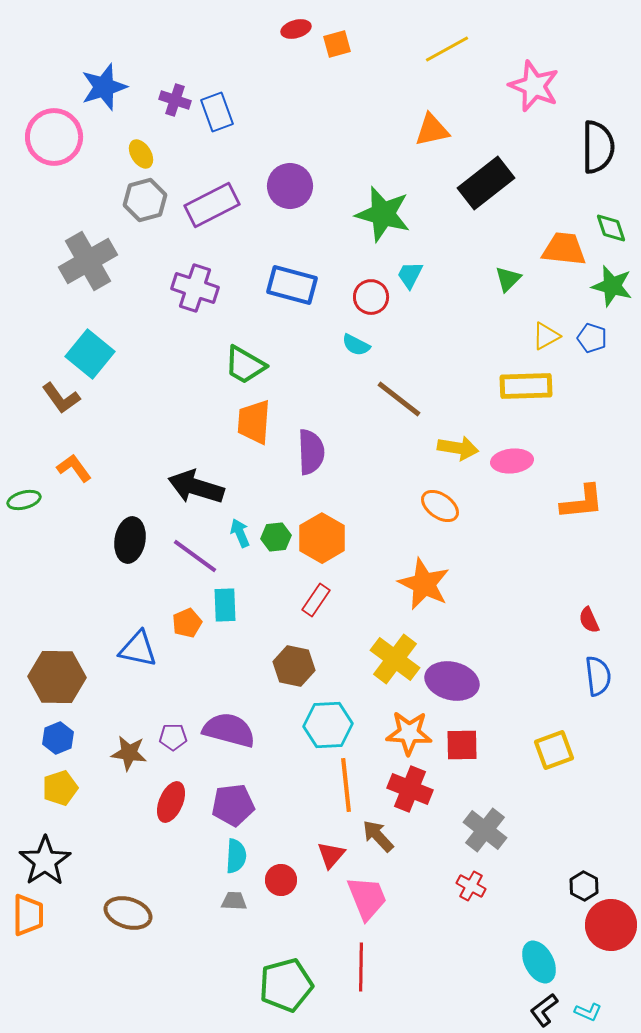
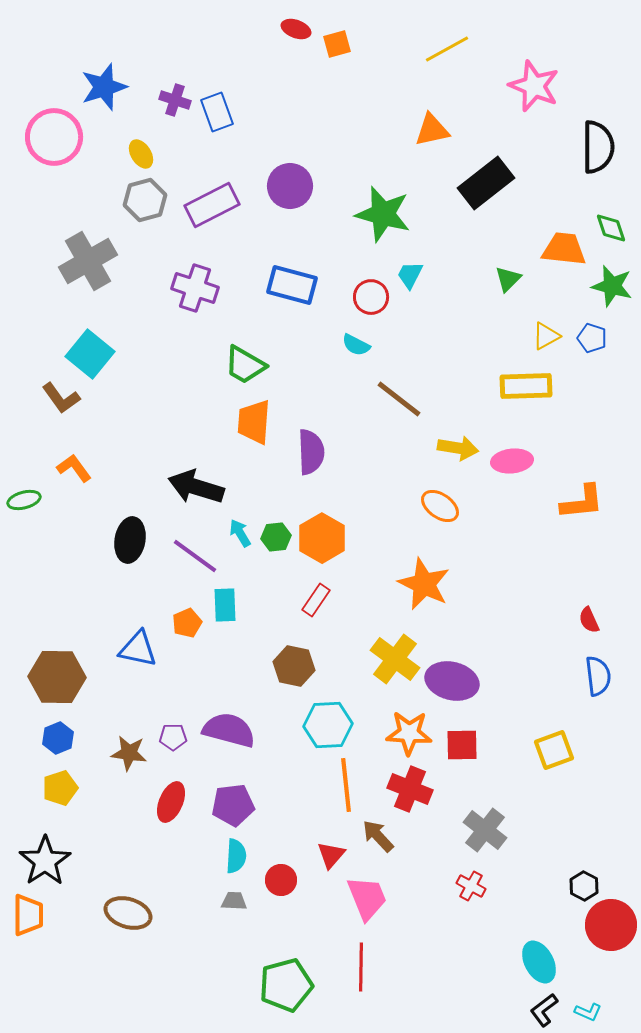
red ellipse at (296, 29): rotated 36 degrees clockwise
cyan arrow at (240, 533): rotated 8 degrees counterclockwise
